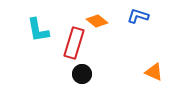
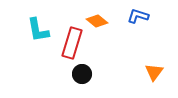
red rectangle: moved 2 px left
orange triangle: rotated 42 degrees clockwise
